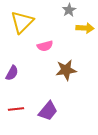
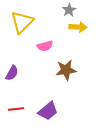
yellow arrow: moved 7 px left, 1 px up
purple trapezoid: rotated 10 degrees clockwise
